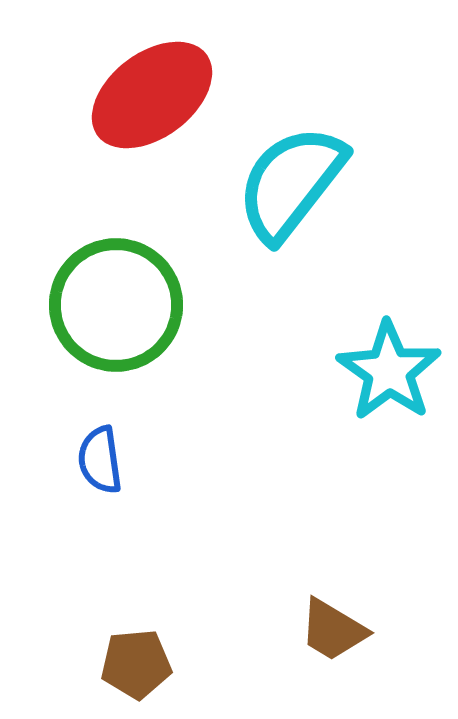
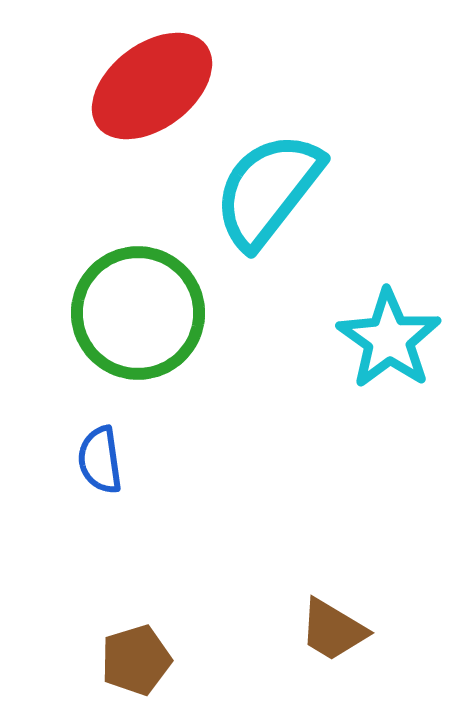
red ellipse: moved 9 px up
cyan semicircle: moved 23 px left, 7 px down
green circle: moved 22 px right, 8 px down
cyan star: moved 32 px up
brown pentagon: moved 4 px up; rotated 12 degrees counterclockwise
